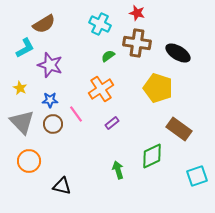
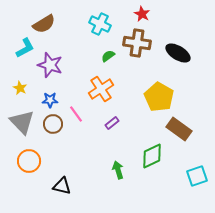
red star: moved 5 px right, 1 px down; rotated 14 degrees clockwise
yellow pentagon: moved 1 px right, 9 px down; rotated 12 degrees clockwise
